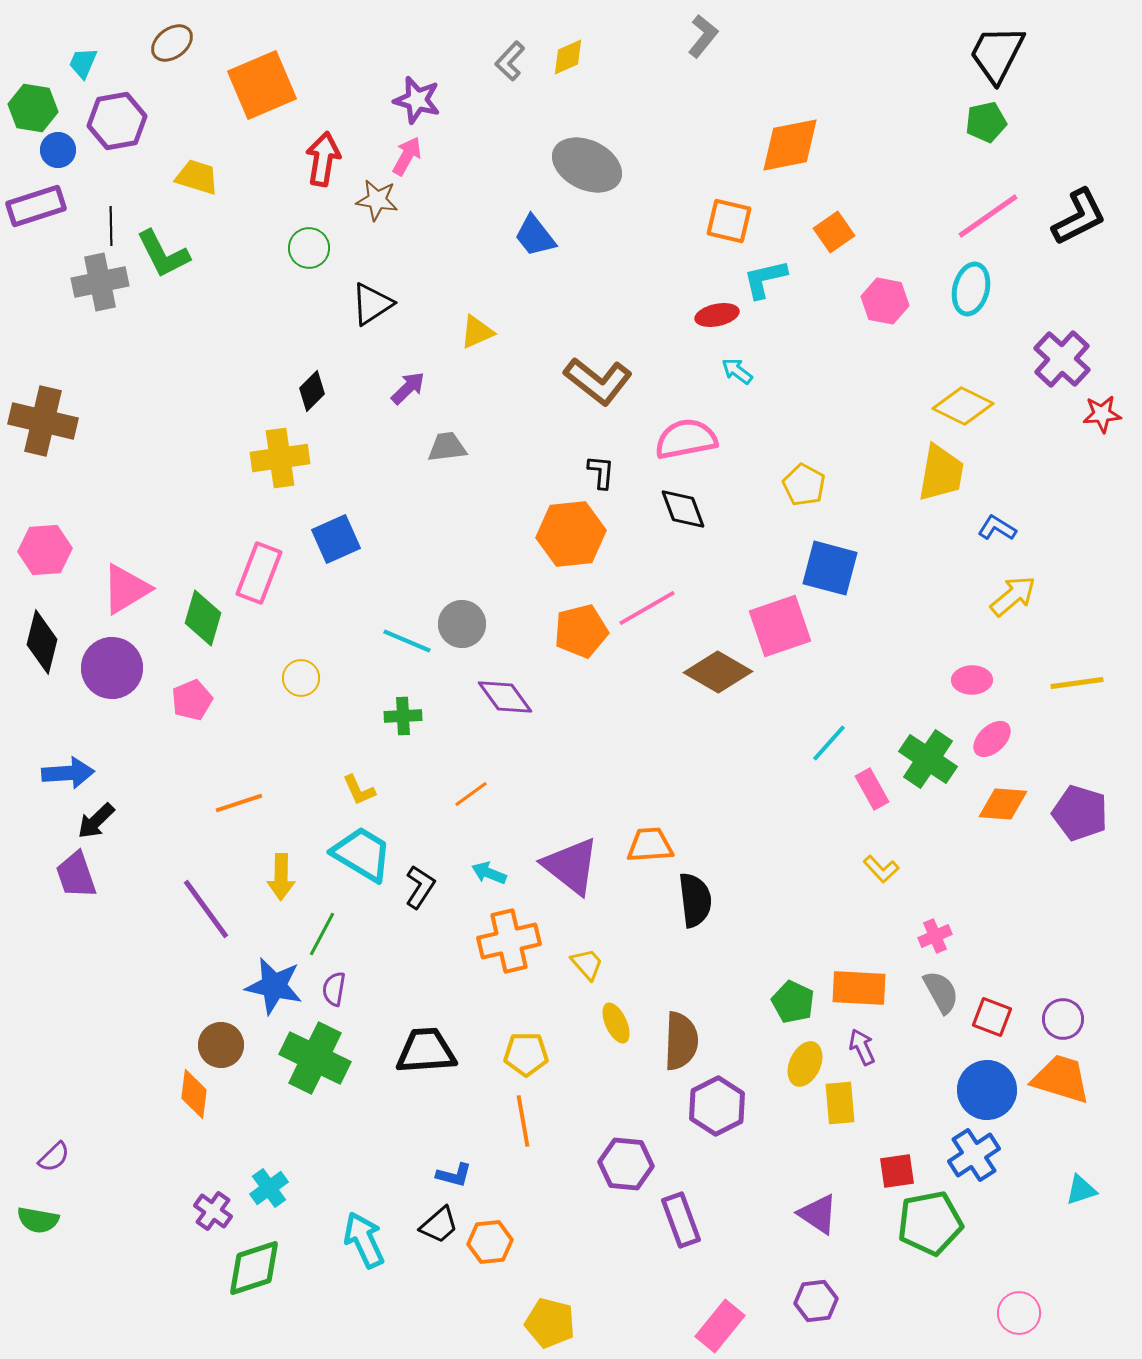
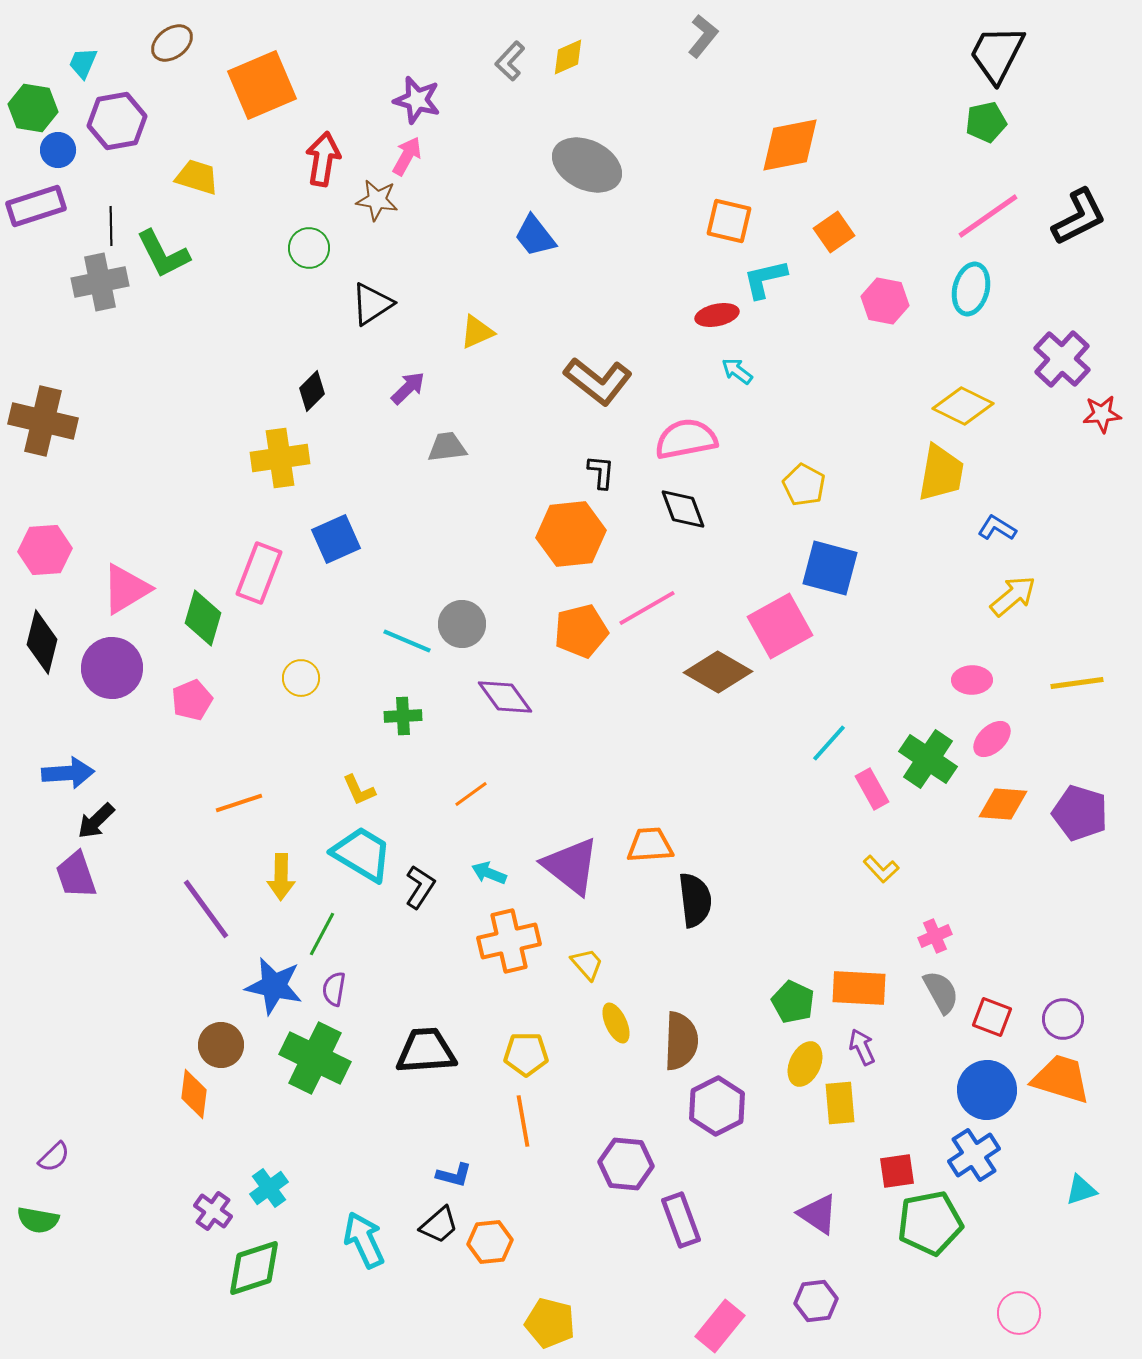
pink square at (780, 626): rotated 10 degrees counterclockwise
